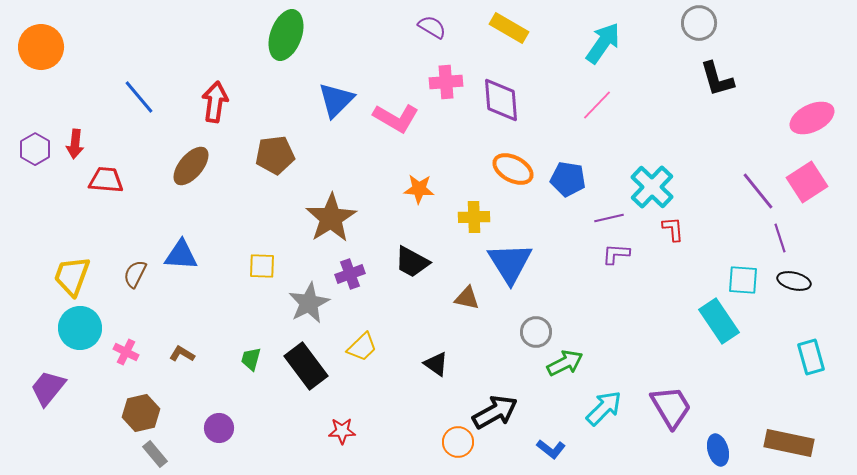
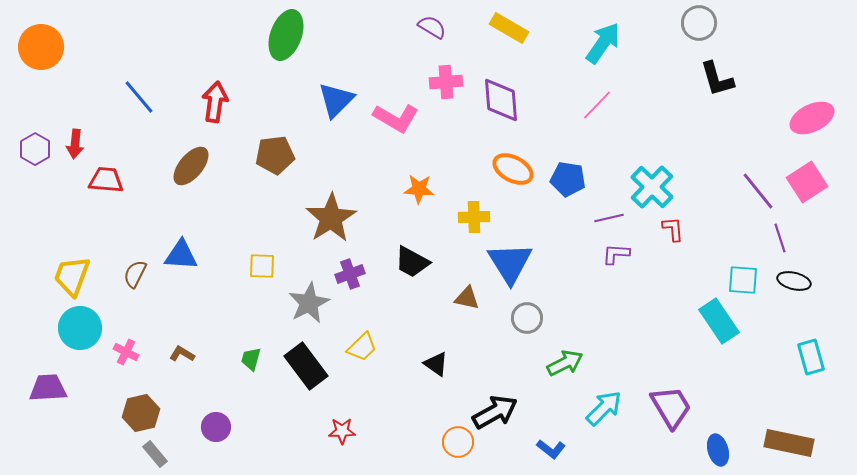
gray circle at (536, 332): moved 9 px left, 14 px up
purple trapezoid at (48, 388): rotated 48 degrees clockwise
purple circle at (219, 428): moved 3 px left, 1 px up
